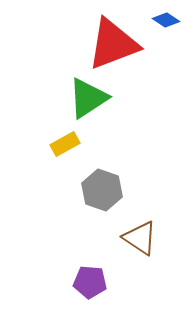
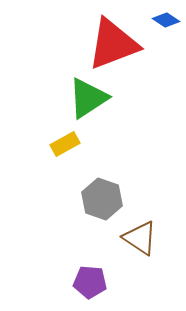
gray hexagon: moved 9 px down
